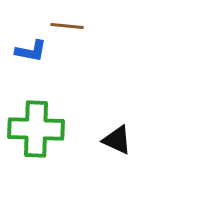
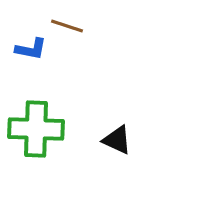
brown line: rotated 12 degrees clockwise
blue L-shape: moved 2 px up
